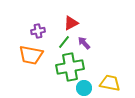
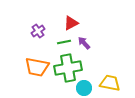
purple cross: rotated 24 degrees counterclockwise
green line: rotated 40 degrees clockwise
orange trapezoid: moved 6 px right, 12 px down
green cross: moved 2 px left, 1 px down
